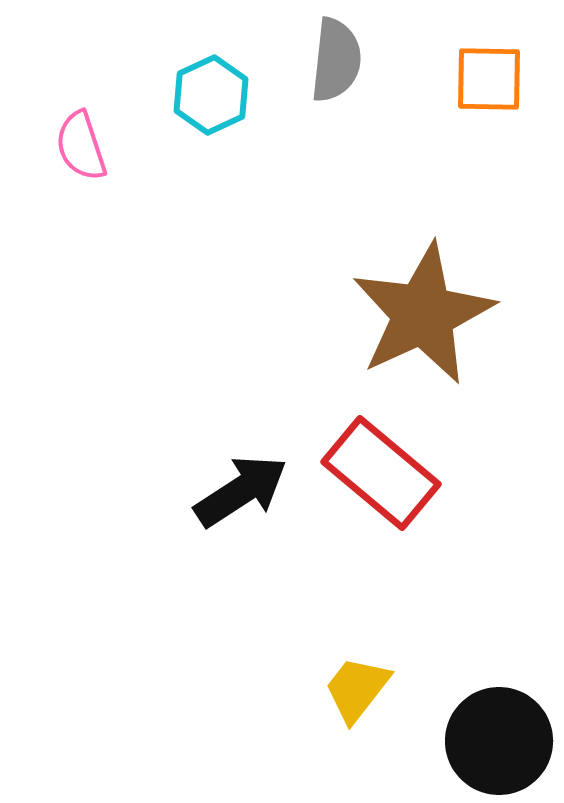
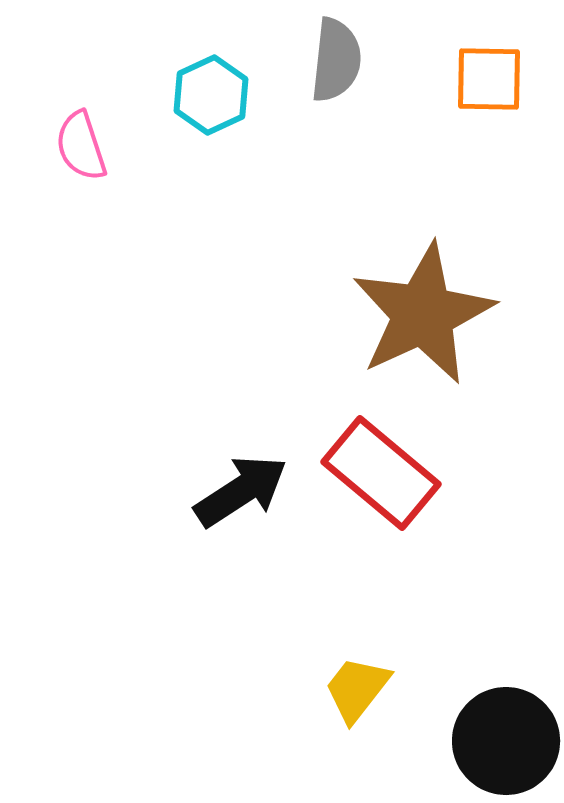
black circle: moved 7 px right
